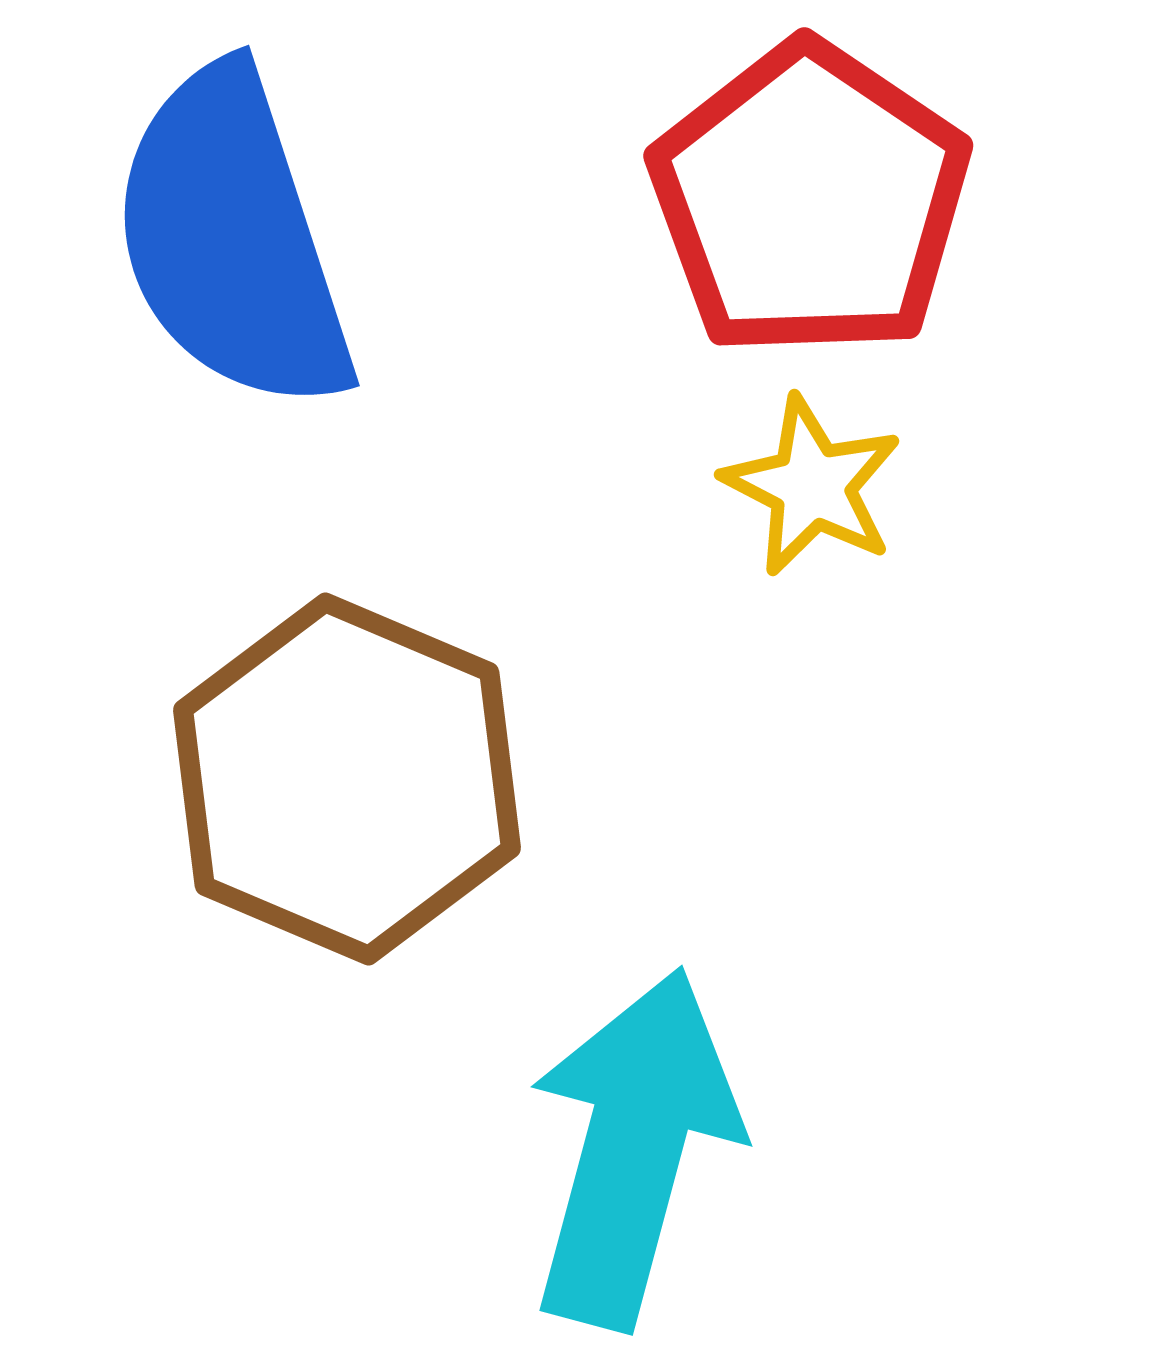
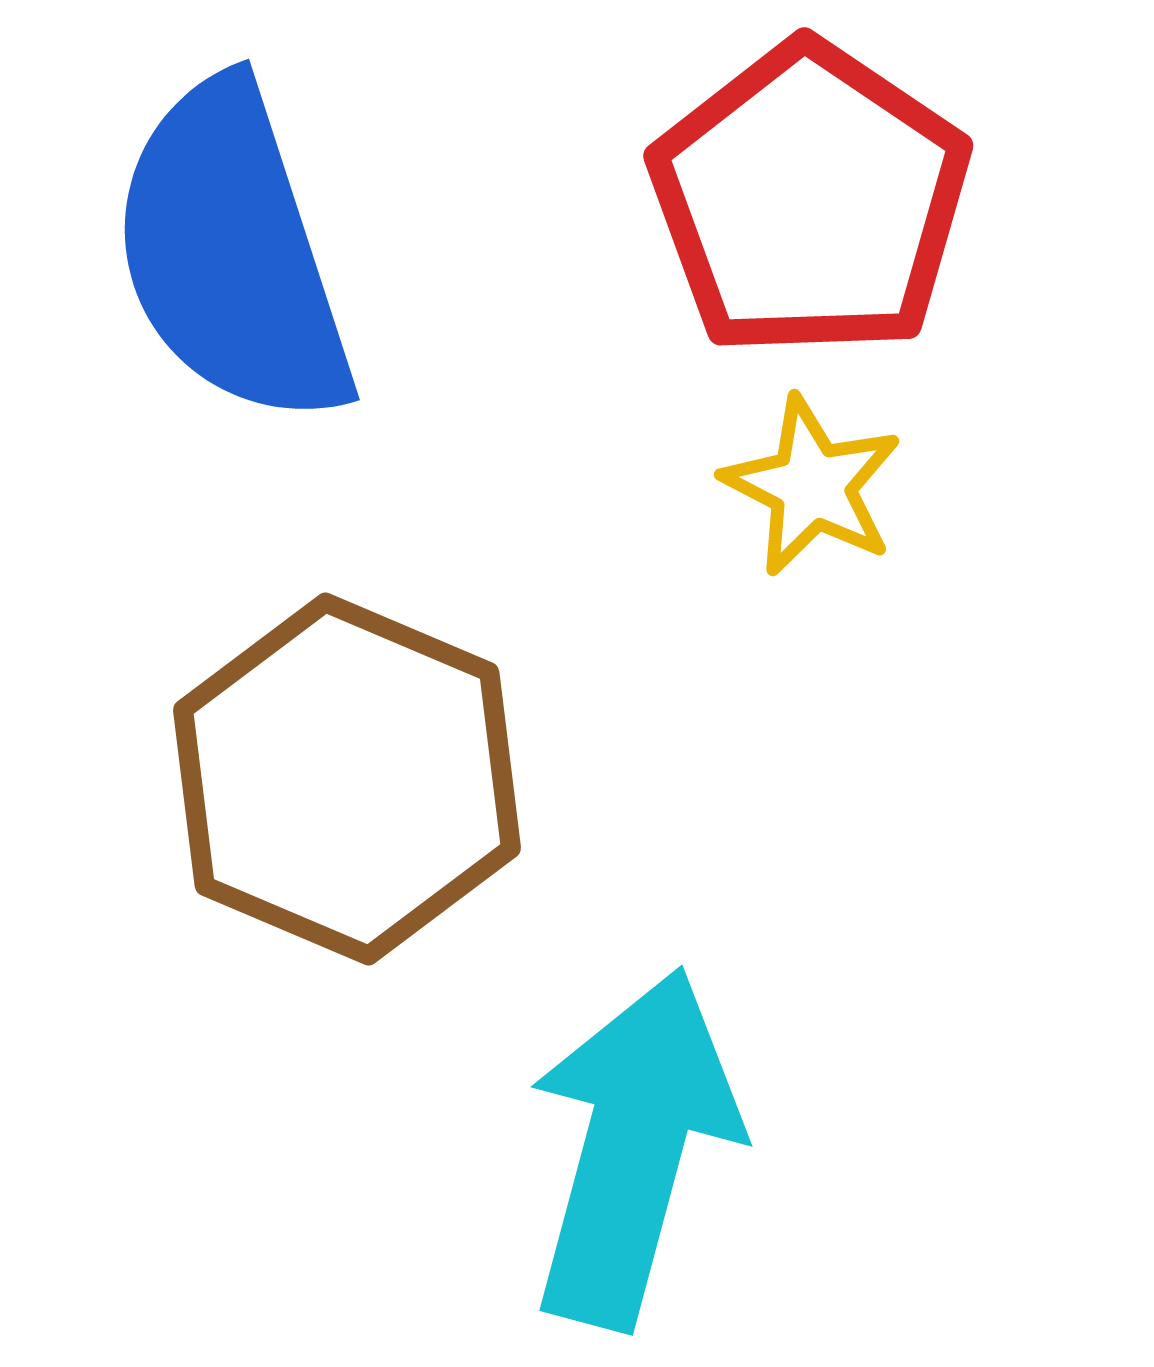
blue semicircle: moved 14 px down
